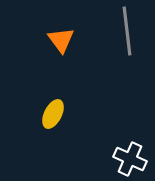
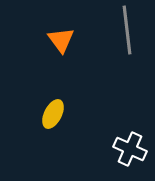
gray line: moved 1 px up
white cross: moved 10 px up
